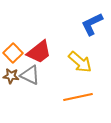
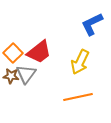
yellow arrow: rotated 75 degrees clockwise
gray triangle: moved 4 px left, 1 px up; rotated 40 degrees clockwise
